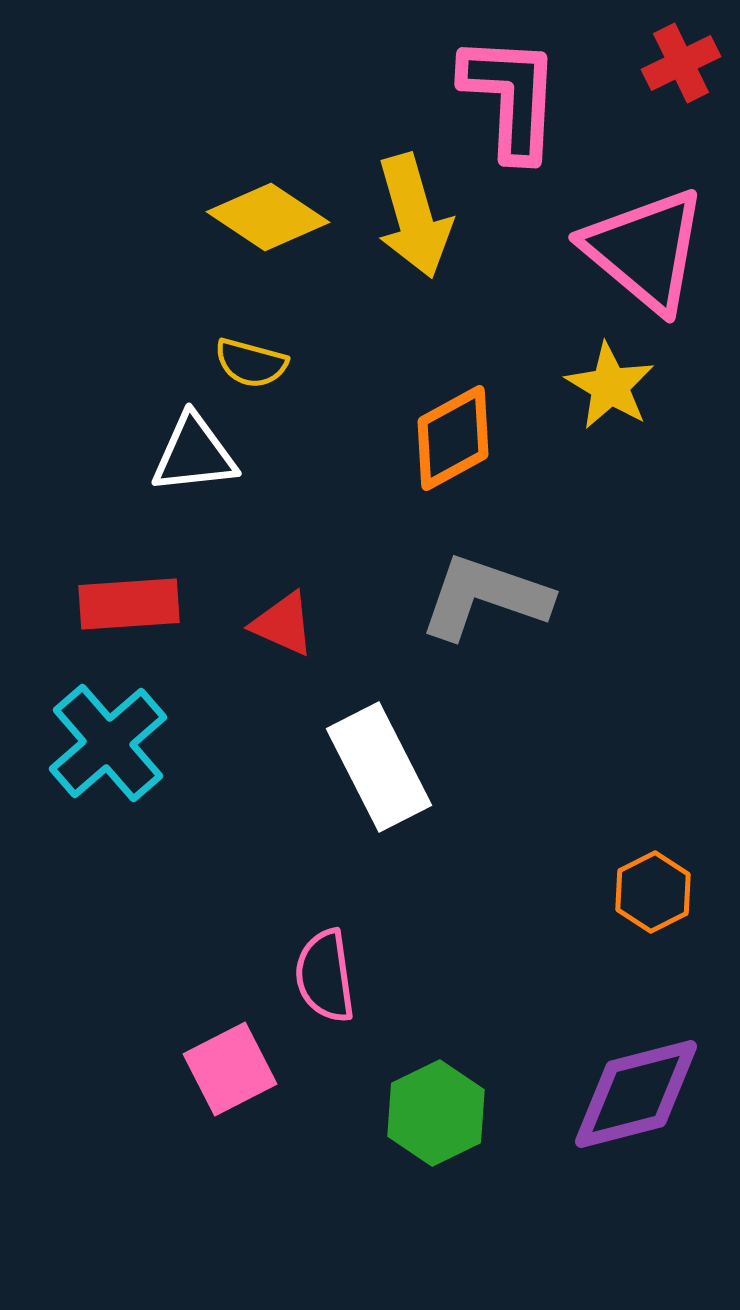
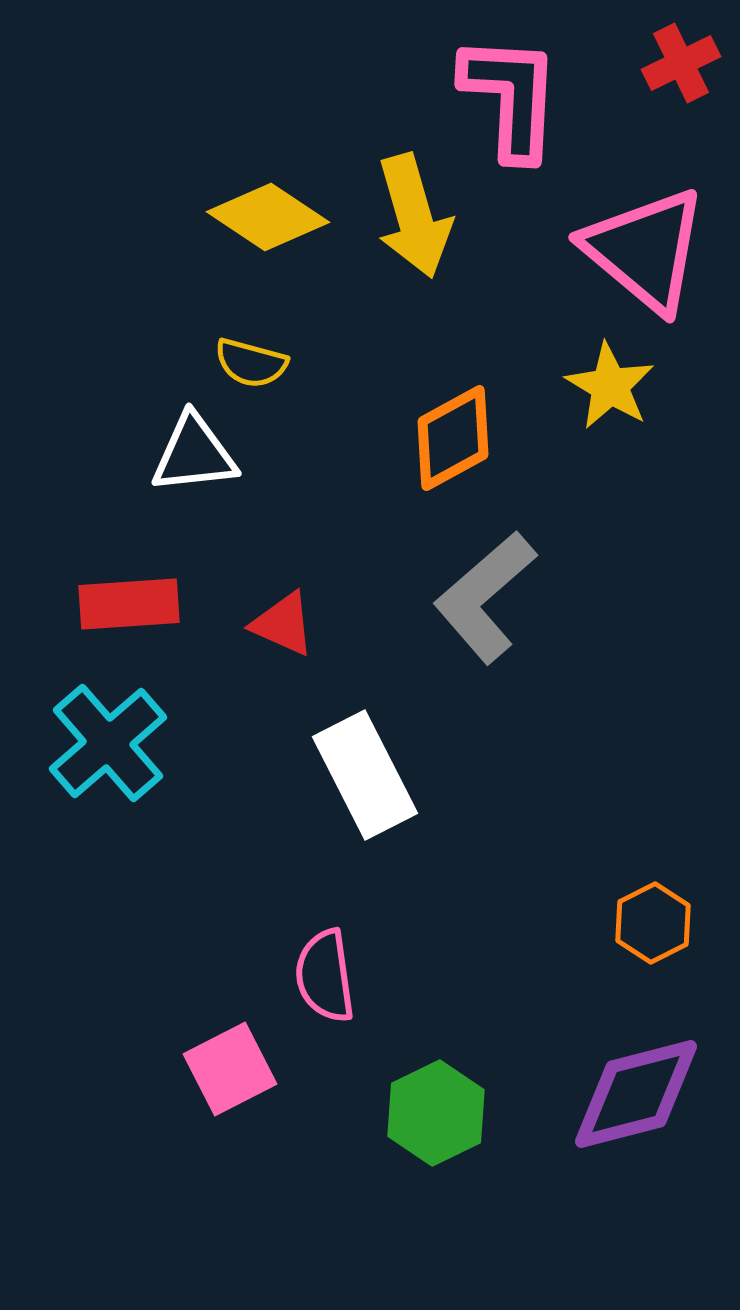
gray L-shape: rotated 60 degrees counterclockwise
white rectangle: moved 14 px left, 8 px down
orange hexagon: moved 31 px down
